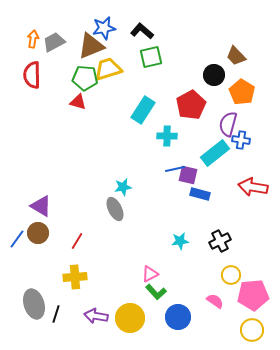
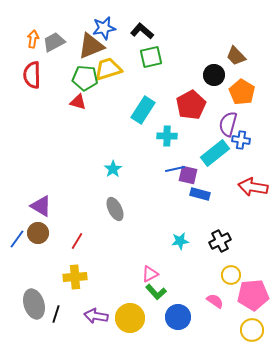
cyan star at (123, 187): moved 10 px left, 18 px up; rotated 24 degrees counterclockwise
